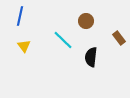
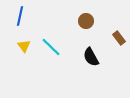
cyan line: moved 12 px left, 7 px down
black semicircle: rotated 36 degrees counterclockwise
